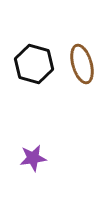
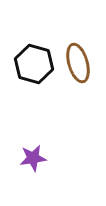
brown ellipse: moved 4 px left, 1 px up
